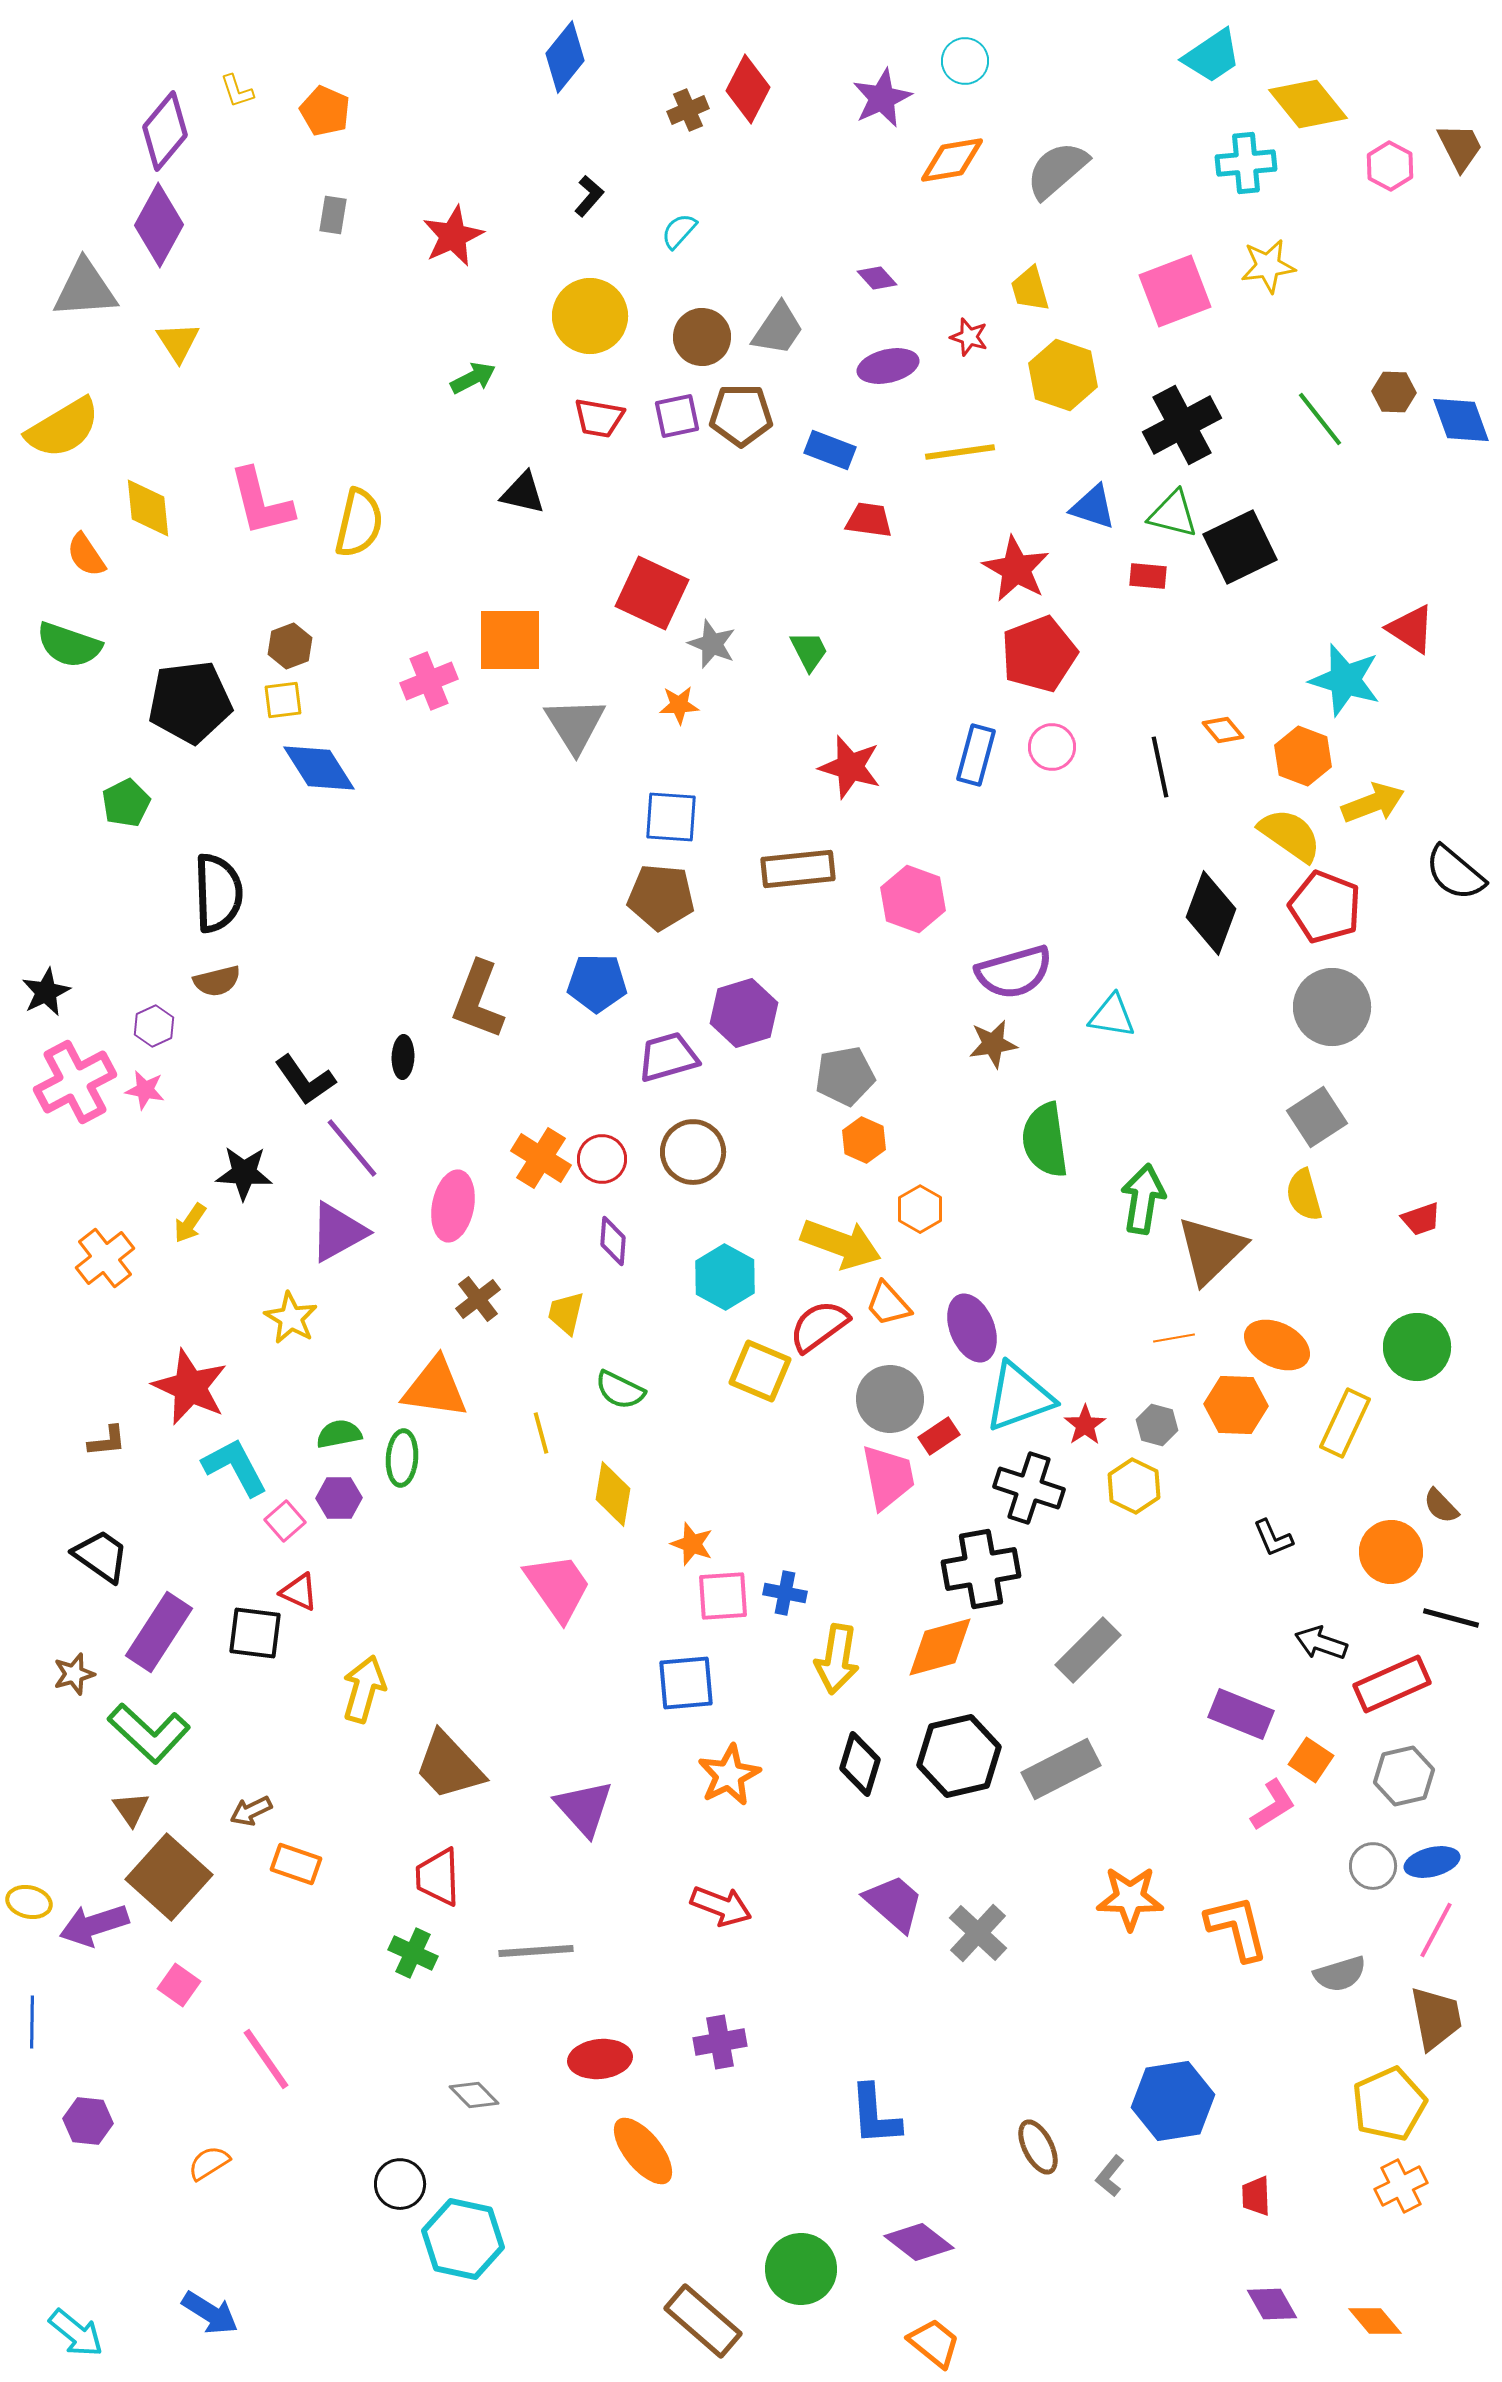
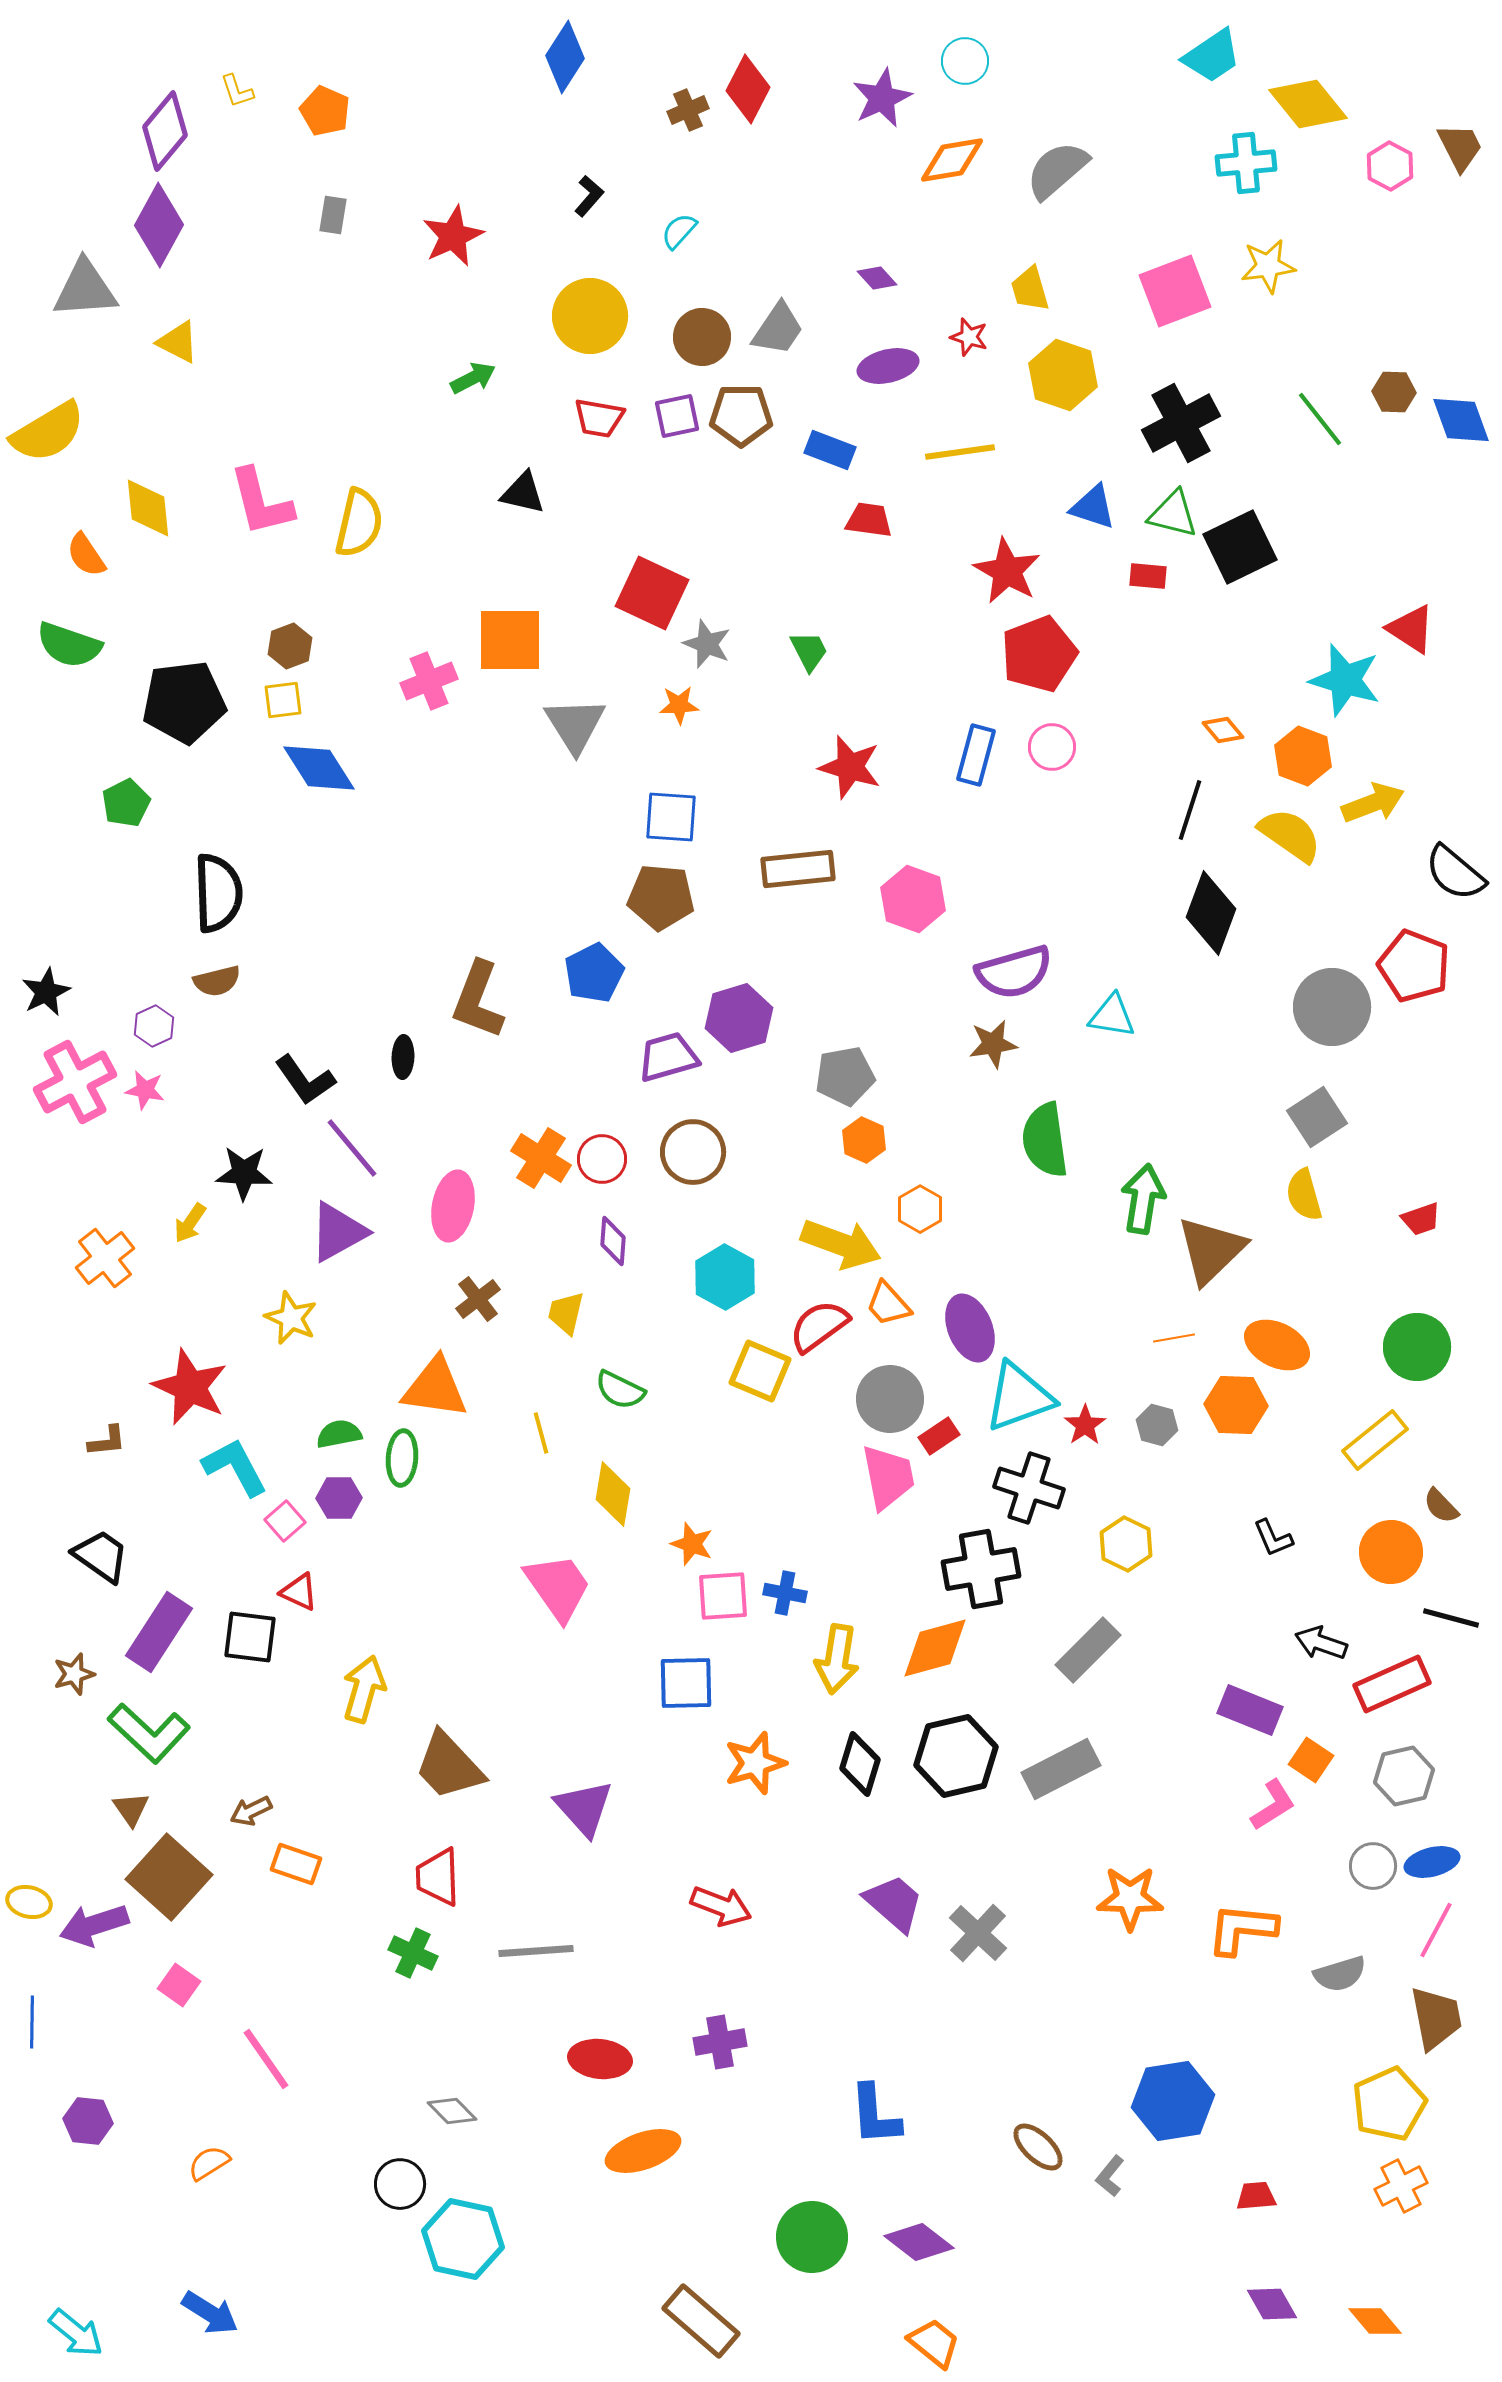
blue diamond at (565, 57): rotated 6 degrees counterclockwise
yellow triangle at (178, 342): rotated 30 degrees counterclockwise
black cross at (1182, 425): moved 1 px left, 2 px up
yellow semicircle at (63, 428): moved 15 px left, 4 px down
red star at (1016, 569): moved 9 px left, 2 px down
gray star at (712, 644): moved 5 px left
black pentagon at (190, 702): moved 6 px left
black line at (1160, 767): moved 30 px right, 43 px down; rotated 30 degrees clockwise
red pentagon at (1325, 907): moved 89 px right, 59 px down
blue pentagon at (597, 983): moved 3 px left, 10 px up; rotated 28 degrees counterclockwise
purple hexagon at (744, 1013): moved 5 px left, 5 px down
yellow star at (291, 1318): rotated 6 degrees counterclockwise
purple ellipse at (972, 1328): moved 2 px left
yellow rectangle at (1345, 1423): moved 30 px right, 17 px down; rotated 26 degrees clockwise
yellow hexagon at (1134, 1486): moved 8 px left, 58 px down
black square at (255, 1633): moved 5 px left, 4 px down
orange diamond at (940, 1647): moved 5 px left, 1 px down
blue square at (686, 1683): rotated 4 degrees clockwise
purple rectangle at (1241, 1714): moved 9 px right, 4 px up
black hexagon at (959, 1756): moved 3 px left
orange star at (729, 1775): moved 26 px right, 12 px up; rotated 10 degrees clockwise
orange L-shape at (1237, 1928): moved 5 px right, 1 px down; rotated 70 degrees counterclockwise
red ellipse at (600, 2059): rotated 12 degrees clockwise
gray diamond at (474, 2095): moved 22 px left, 16 px down
brown ellipse at (1038, 2147): rotated 20 degrees counterclockwise
orange ellipse at (643, 2151): rotated 70 degrees counterclockwise
red trapezoid at (1256, 2196): rotated 87 degrees clockwise
green circle at (801, 2269): moved 11 px right, 32 px up
brown rectangle at (703, 2321): moved 2 px left
